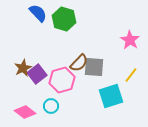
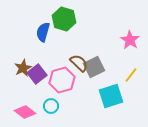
blue semicircle: moved 5 px right, 19 px down; rotated 120 degrees counterclockwise
brown semicircle: rotated 90 degrees counterclockwise
gray square: rotated 30 degrees counterclockwise
